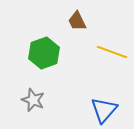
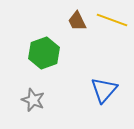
yellow line: moved 32 px up
blue triangle: moved 20 px up
